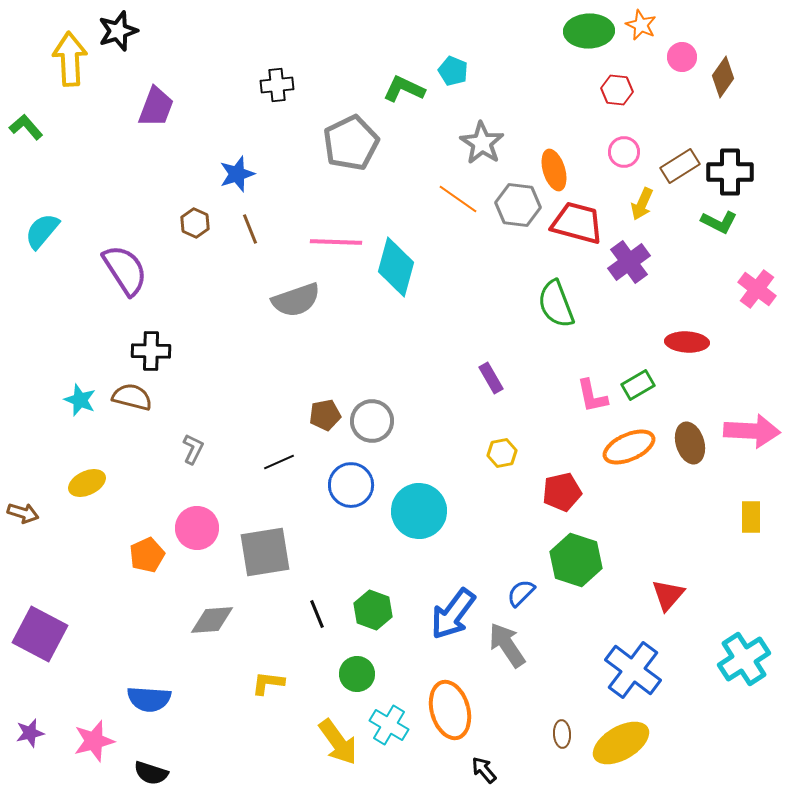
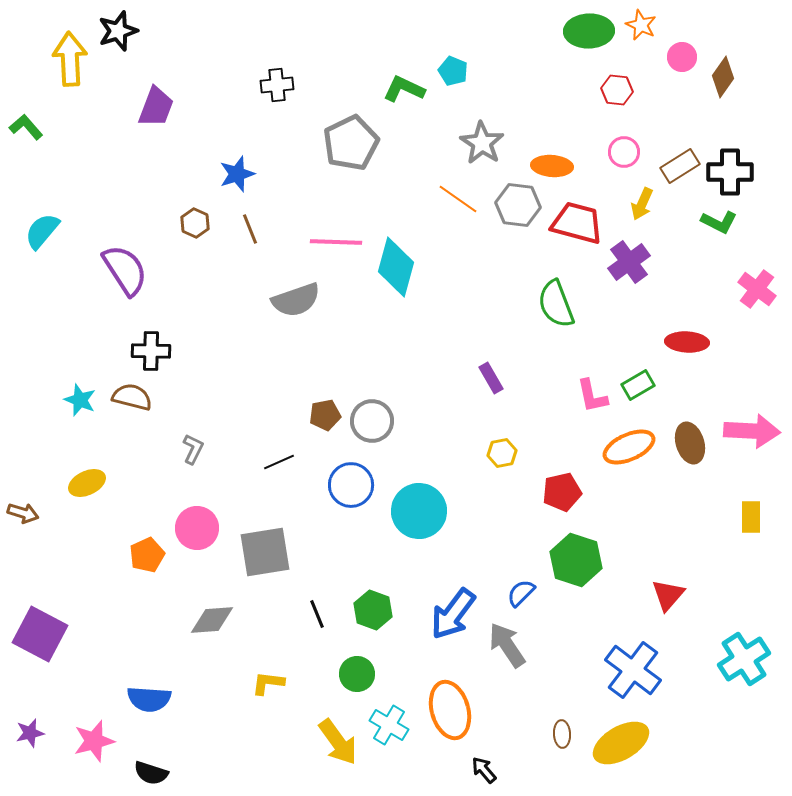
orange ellipse at (554, 170): moved 2 px left, 4 px up; rotated 69 degrees counterclockwise
